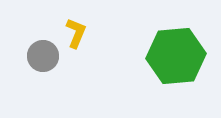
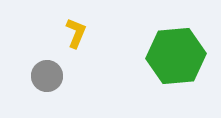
gray circle: moved 4 px right, 20 px down
